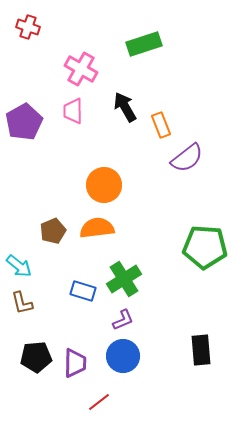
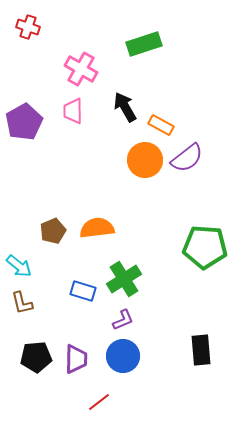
orange rectangle: rotated 40 degrees counterclockwise
orange circle: moved 41 px right, 25 px up
purple trapezoid: moved 1 px right, 4 px up
